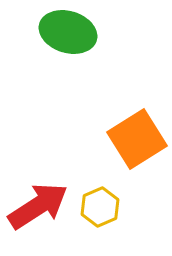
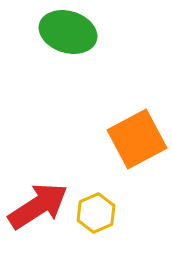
orange square: rotated 4 degrees clockwise
yellow hexagon: moved 4 px left, 6 px down
